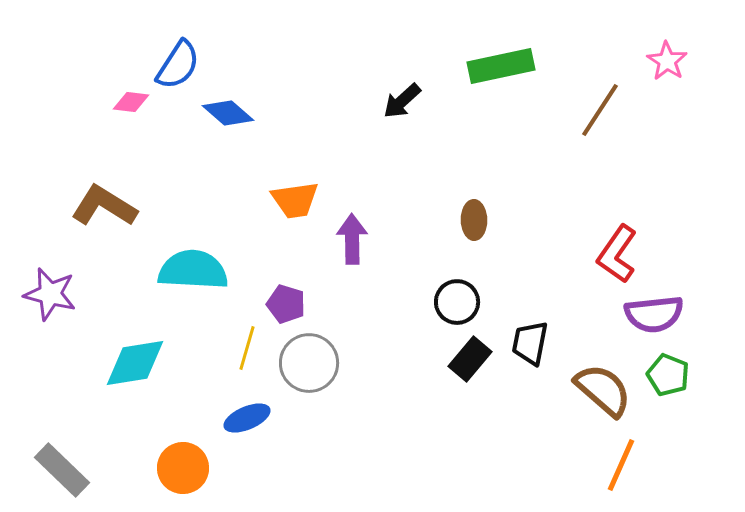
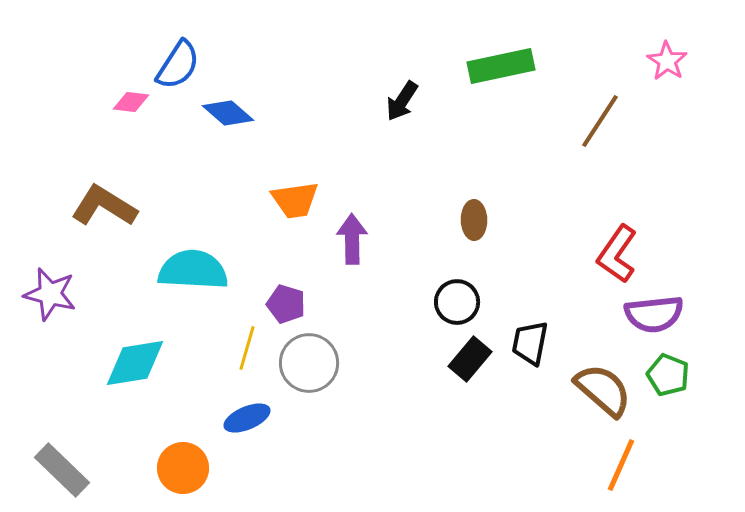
black arrow: rotated 15 degrees counterclockwise
brown line: moved 11 px down
